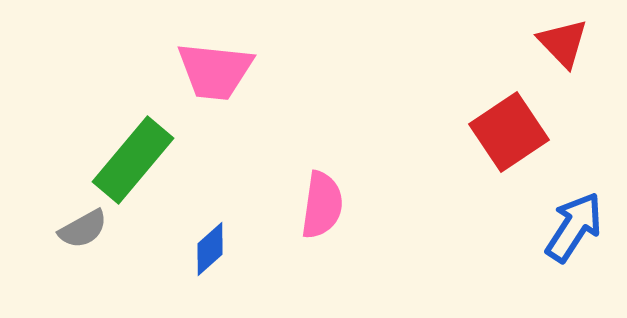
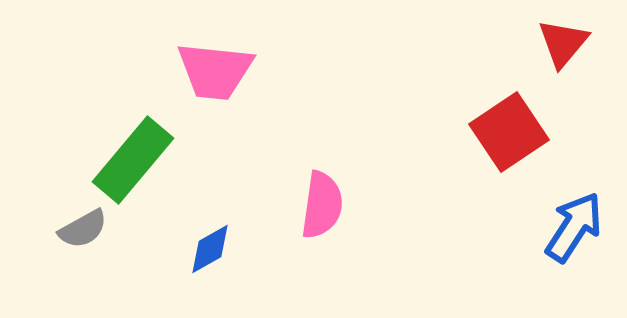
red triangle: rotated 24 degrees clockwise
blue diamond: rotated 12 degrees clockwise
